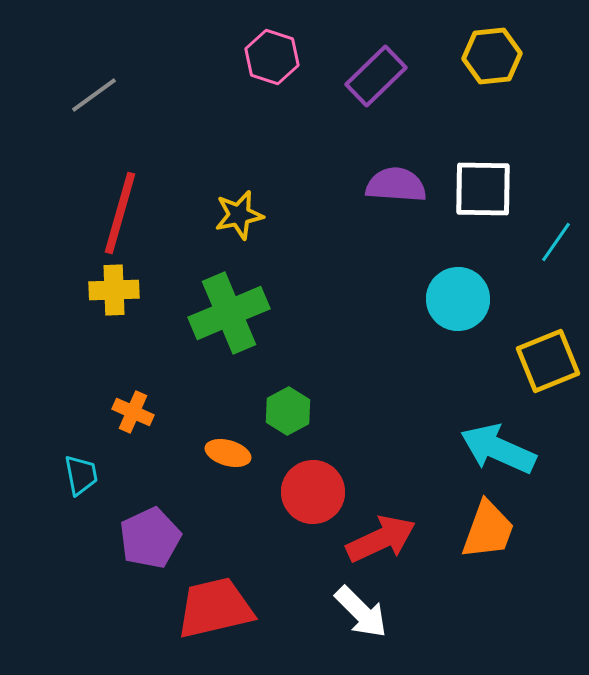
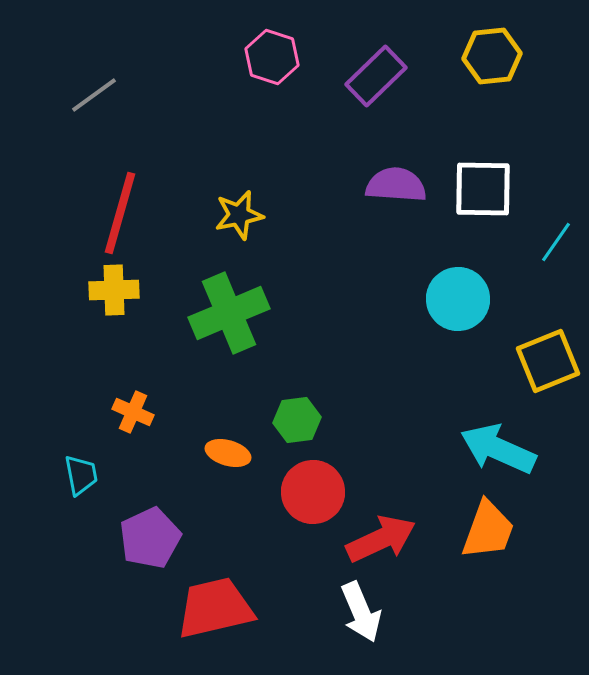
green hexagon: moved 9 px right, 9 px down; rotated 21 degrees clockwise
white arrow: rotated 22 degrees clockwise
